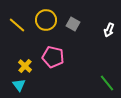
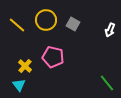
white arrow: moved 1 px right
